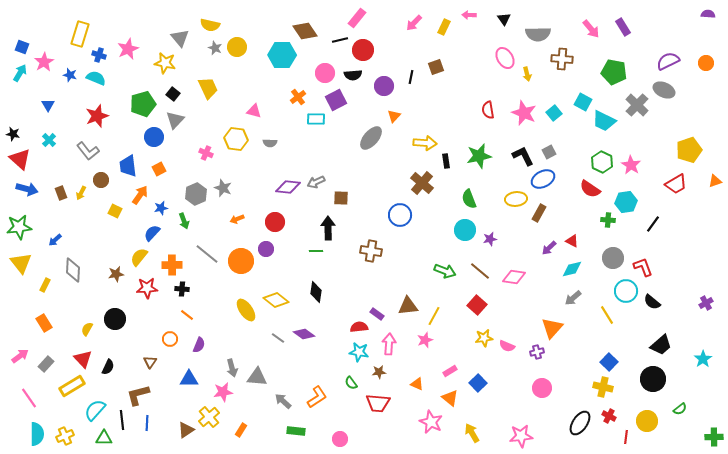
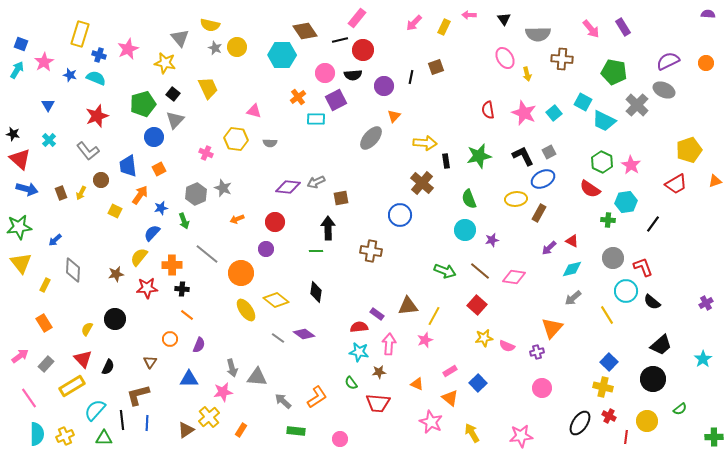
blue square at (22, 47): moved 1 px left, 3 px up
cyan arrow at (20, 73): moved 3 px left, 3 px up
brown square at (341, 198): rotated 14 degrees counterclockwise
purple star at (490, 239): moved 2 px right, 1 px down
orange circle at (241, 261): moved 12 px down
